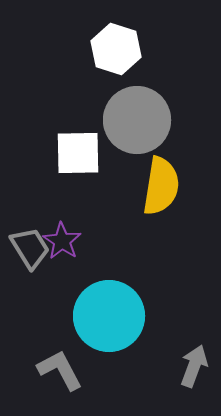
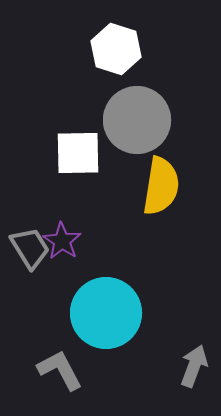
cyan circle: moved 3 px left, 3 px up
